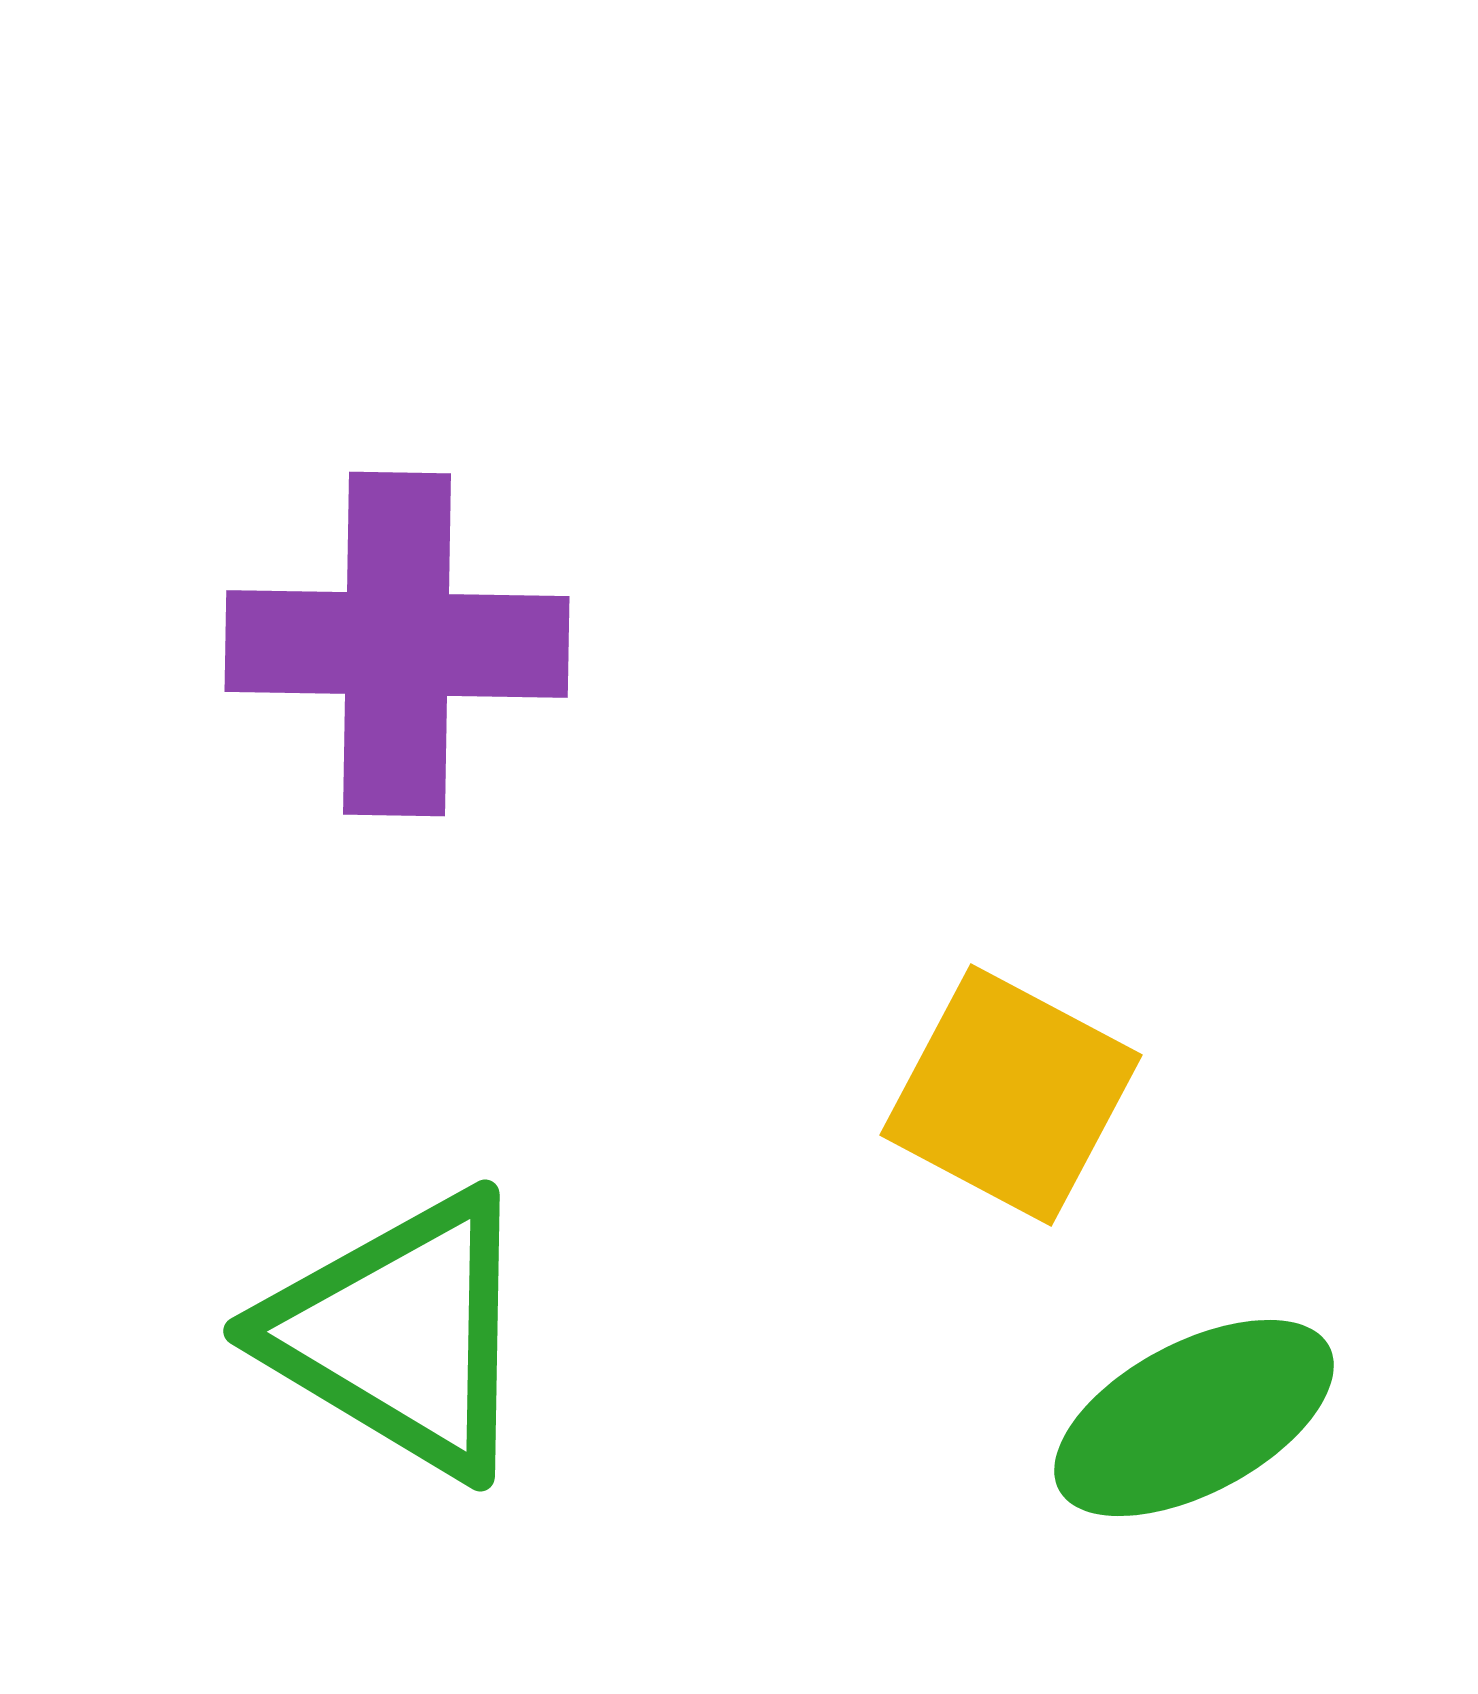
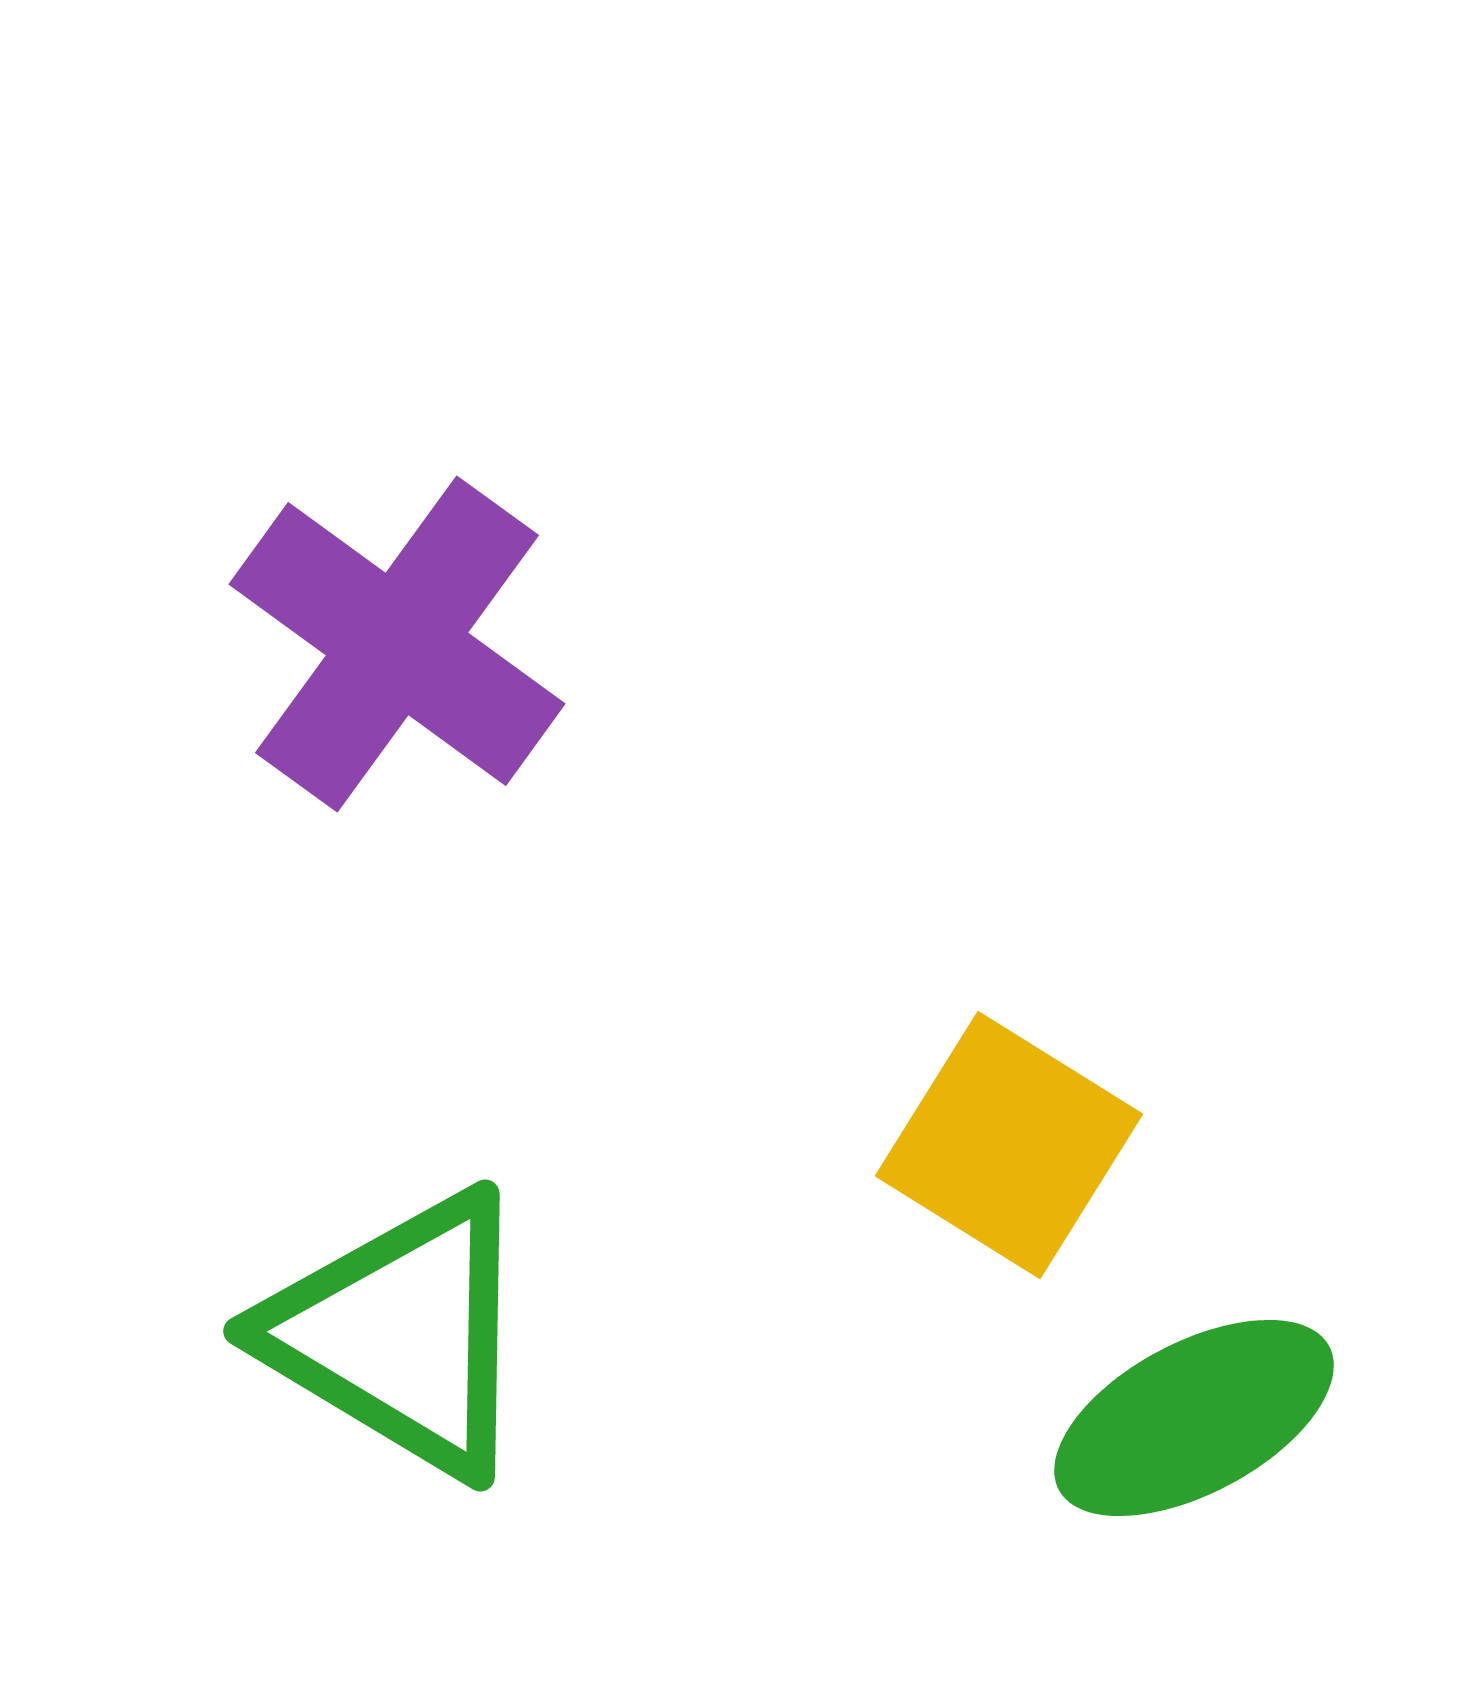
purple cross: rotated 35 degrees clockwise
yellow square: moved 2 px left, 50 px down; rotated 4 degrees clockwise
